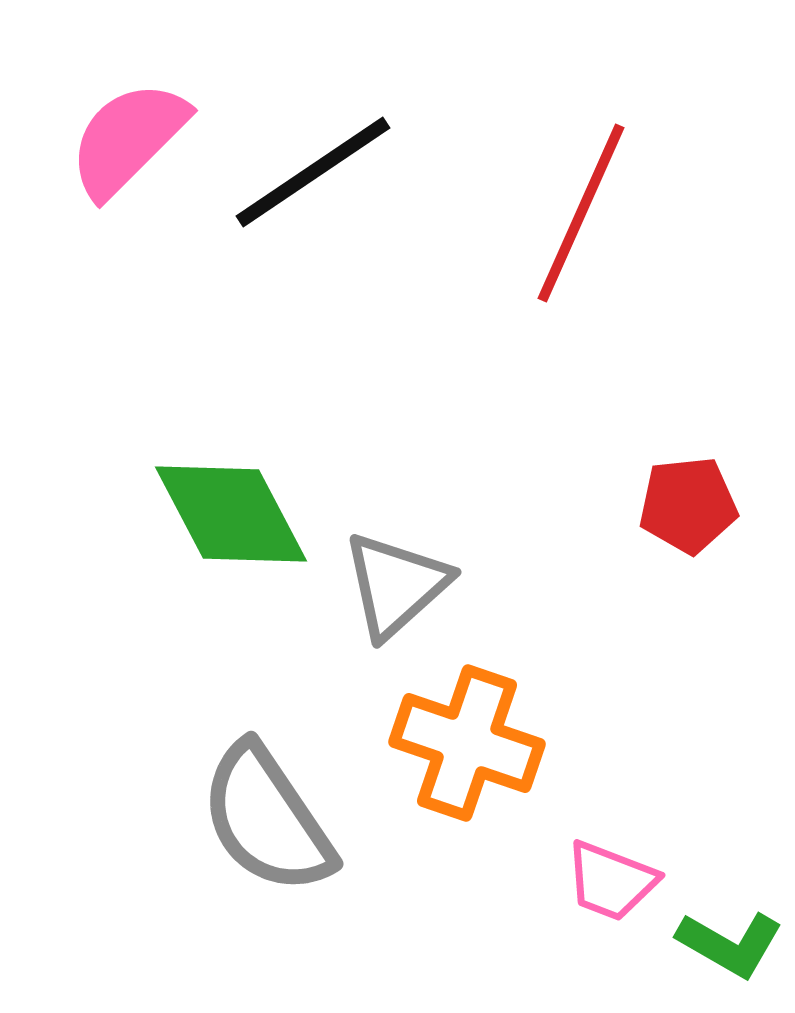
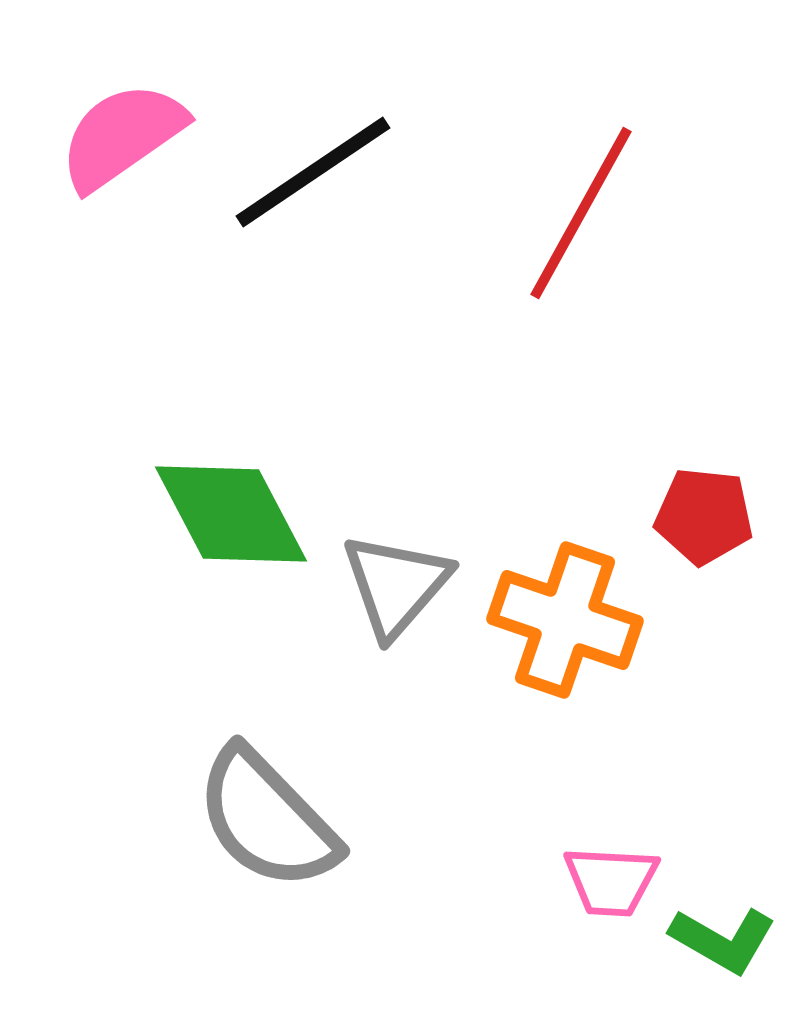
pink semicircle: moved 6 px left, 3 px up; rotated 10 degrees clockwise
red line: rotated 5 degrees clockwise
red pentagon: moved 16 px right, 11 px down; rotated 12 degrees clockwise
gray triangle: rotated 7 degrees counterclockwise
orange cross: moved 98 px right, 123 px up
gray semicircle: rotated 10 degrees counterclockwise
pink trapezoid: rotated 18 degrees counterclockwise
green L-shape: moved 7 px left, 4 px up
